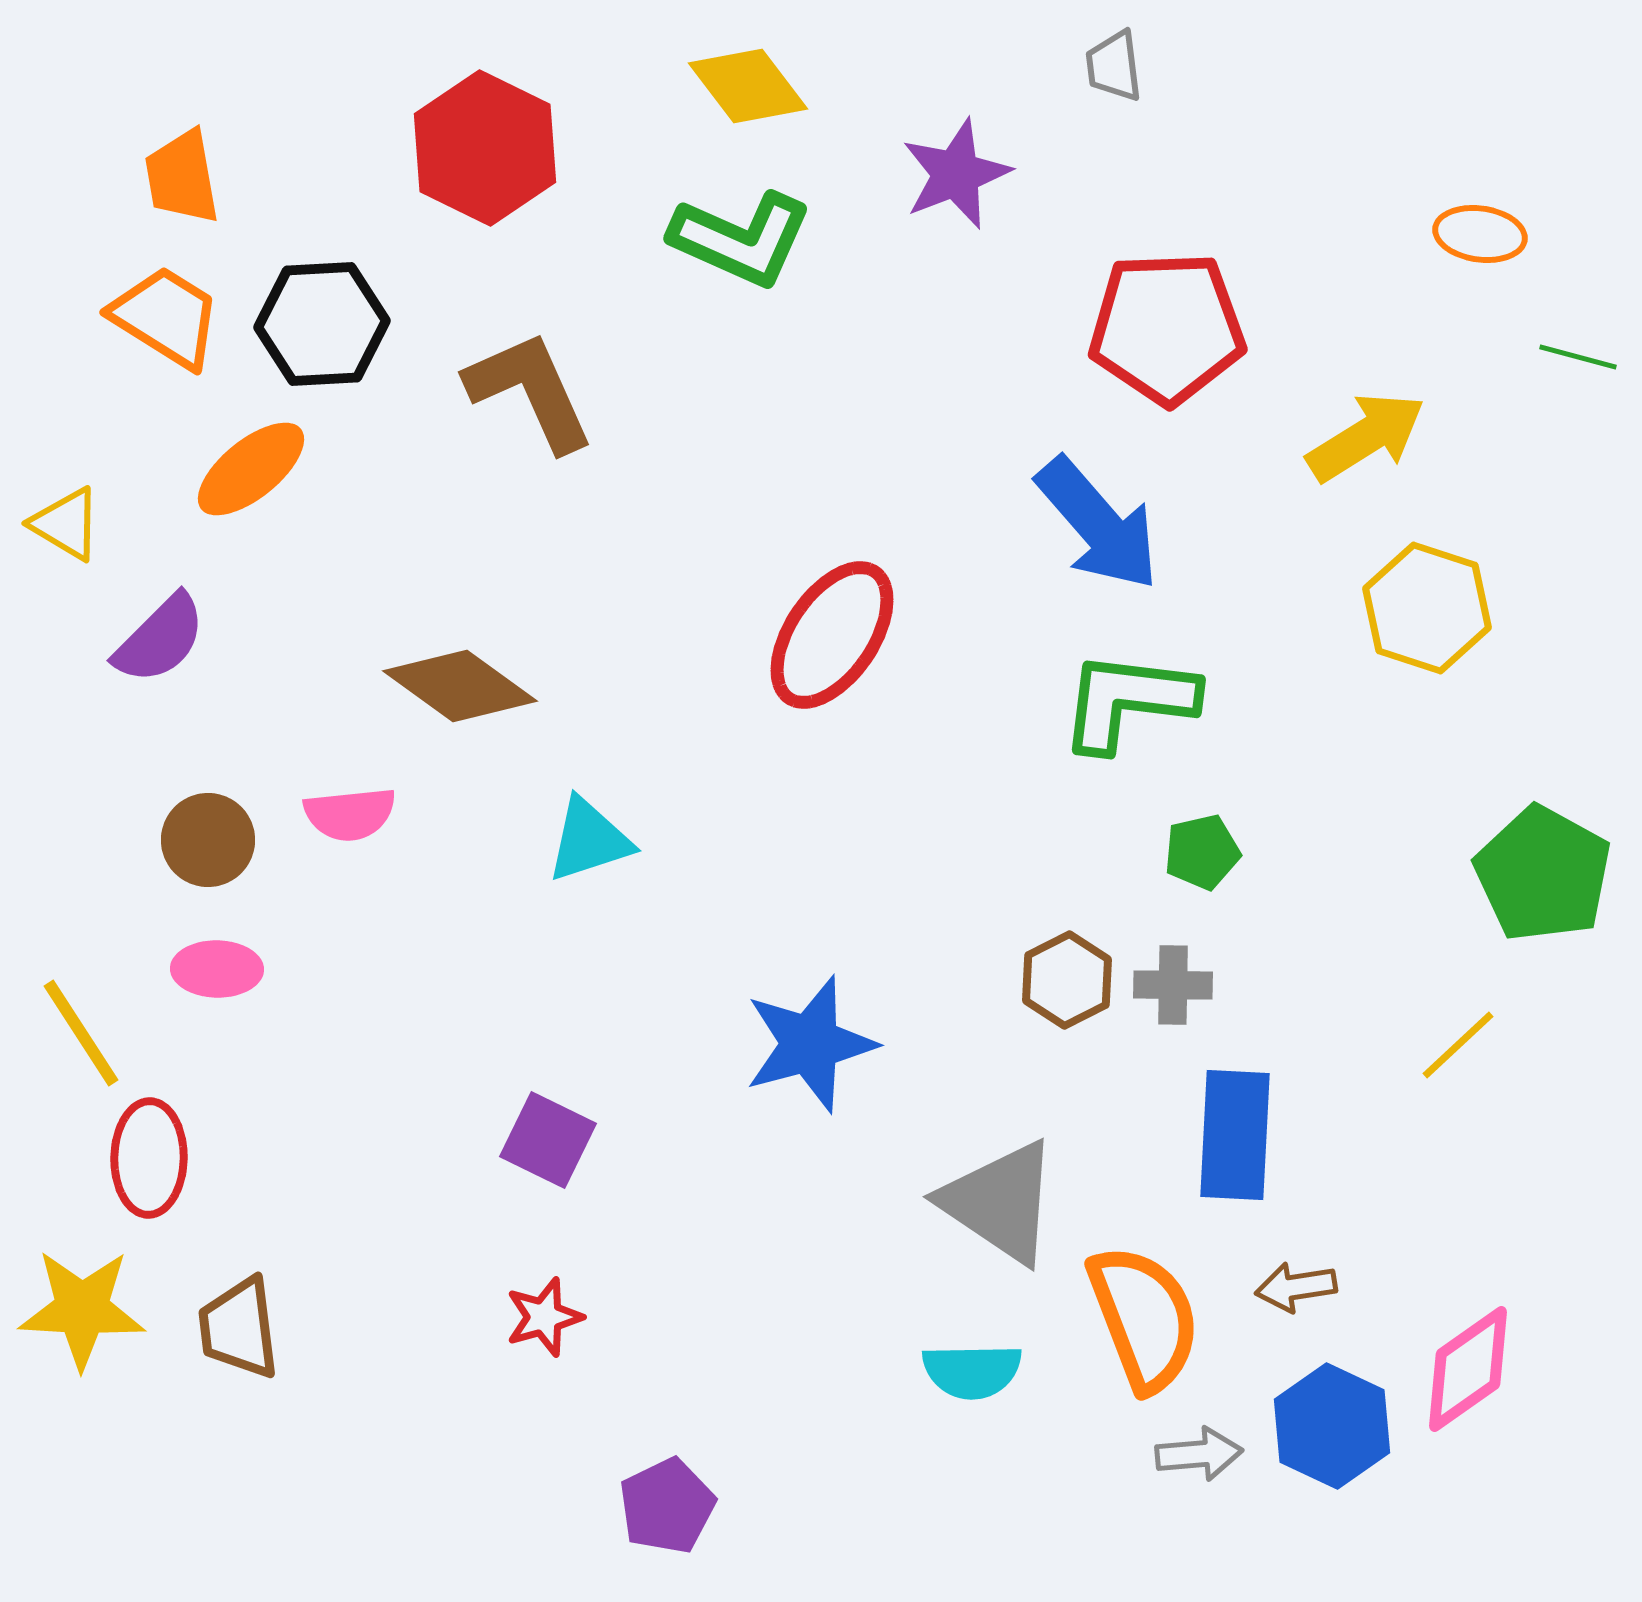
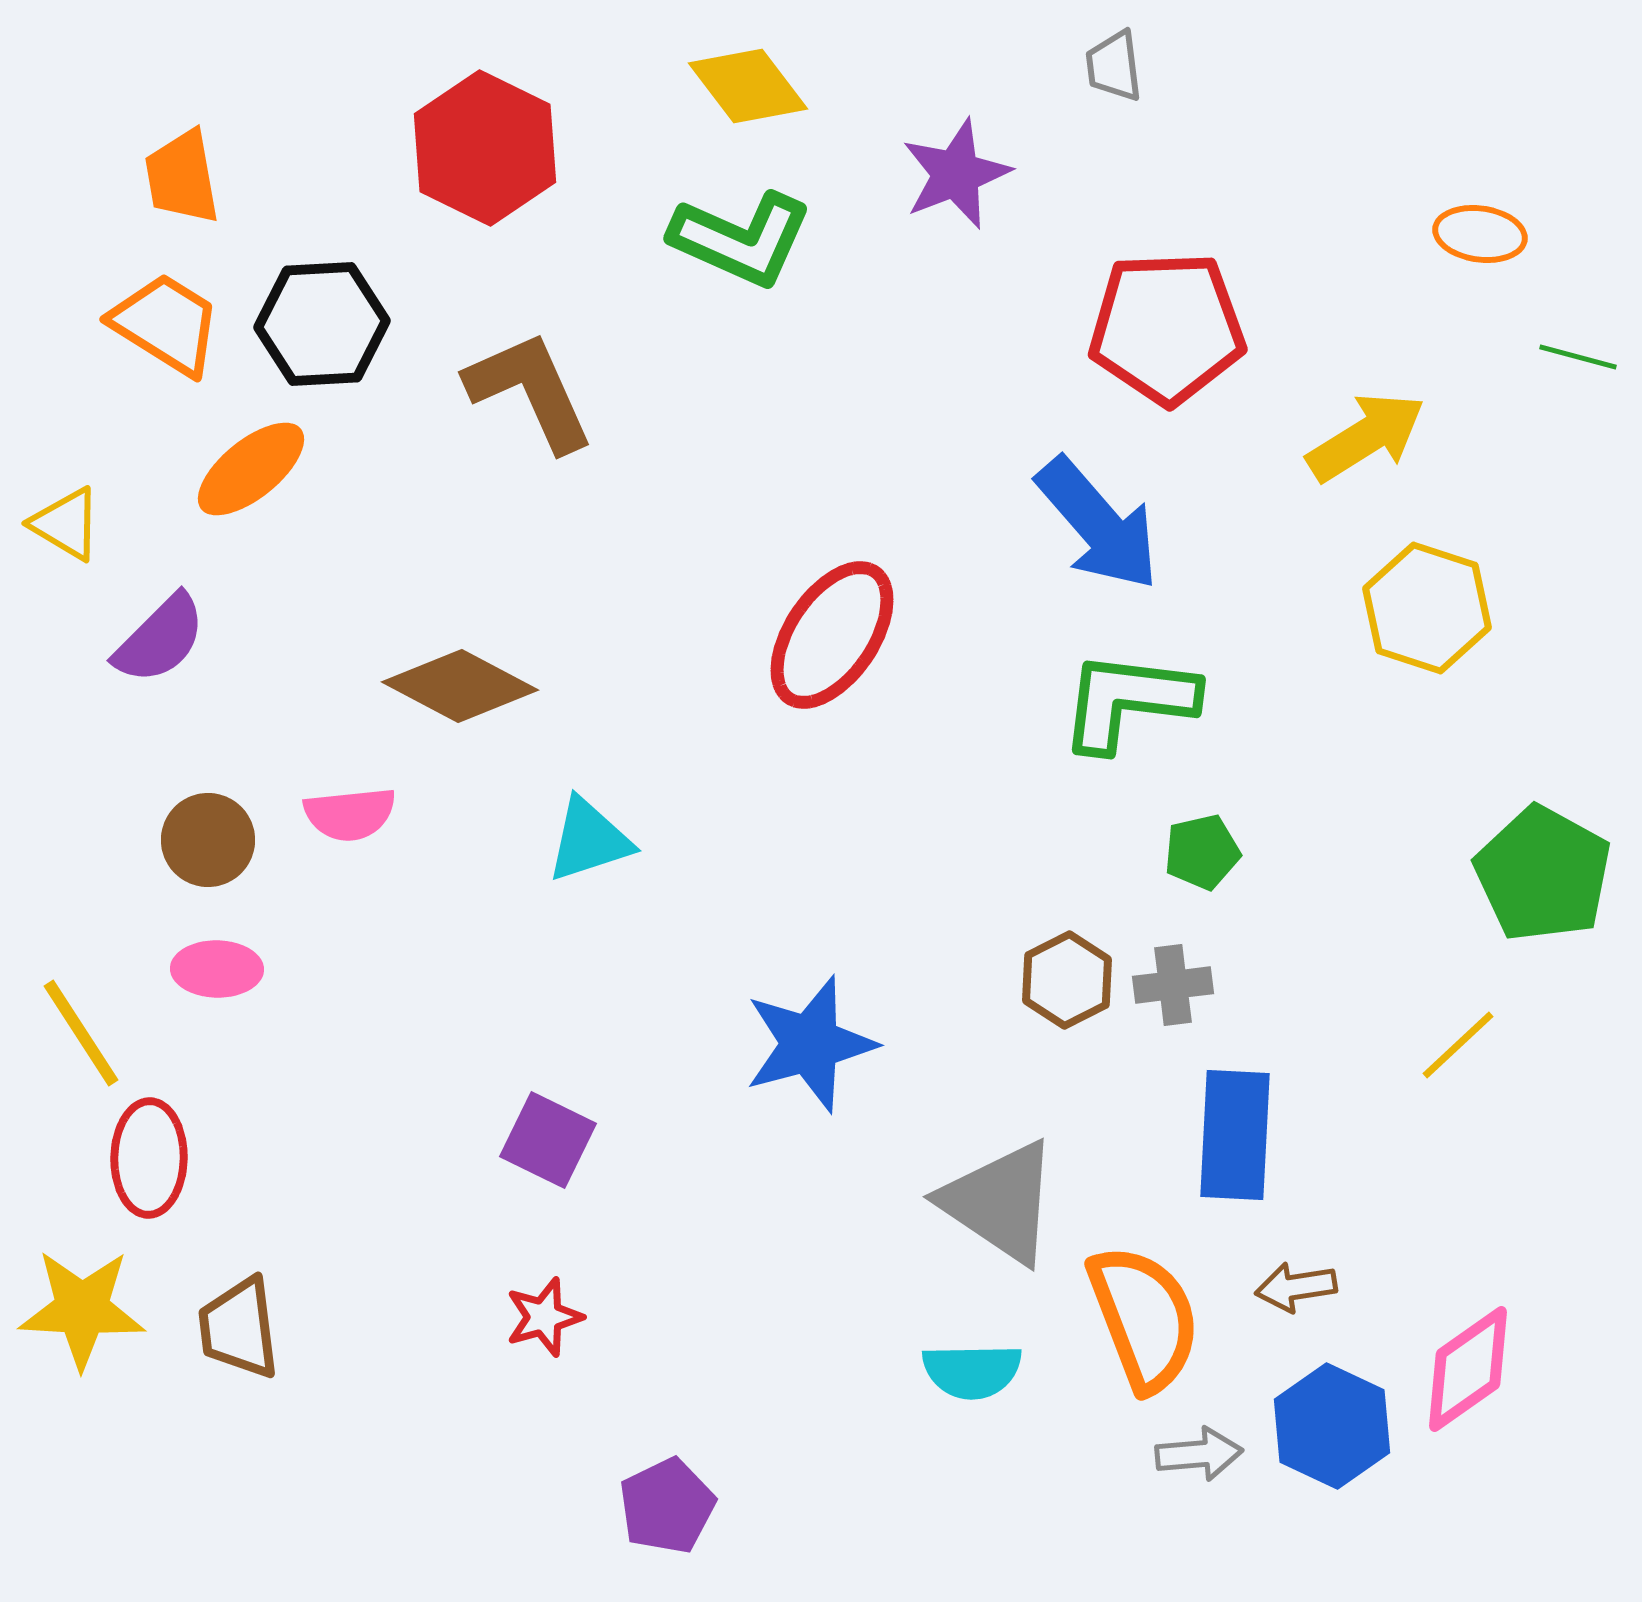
orange trapezoid at (166, 317): moved 7 px down
brown diamond at (460, 686): rotated 8 degrees counterclockwise
gray cross at (1173, 985): rotated 8 degrees counterclockwise
